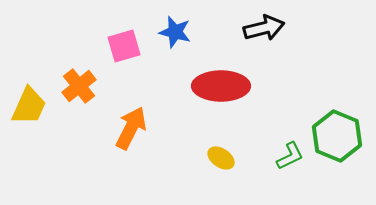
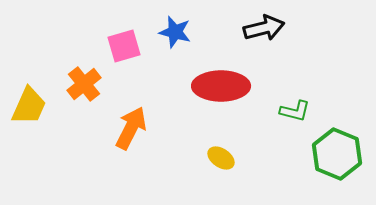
orange cross: moved 5 px right, 2 px up
green hexagon: moved 18 px down
green L-shape: moved 5 px right, 45 px up; rotated 40 degrees clockwise
